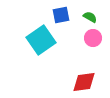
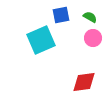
cyan square: rotated 12 degrees clockwise
